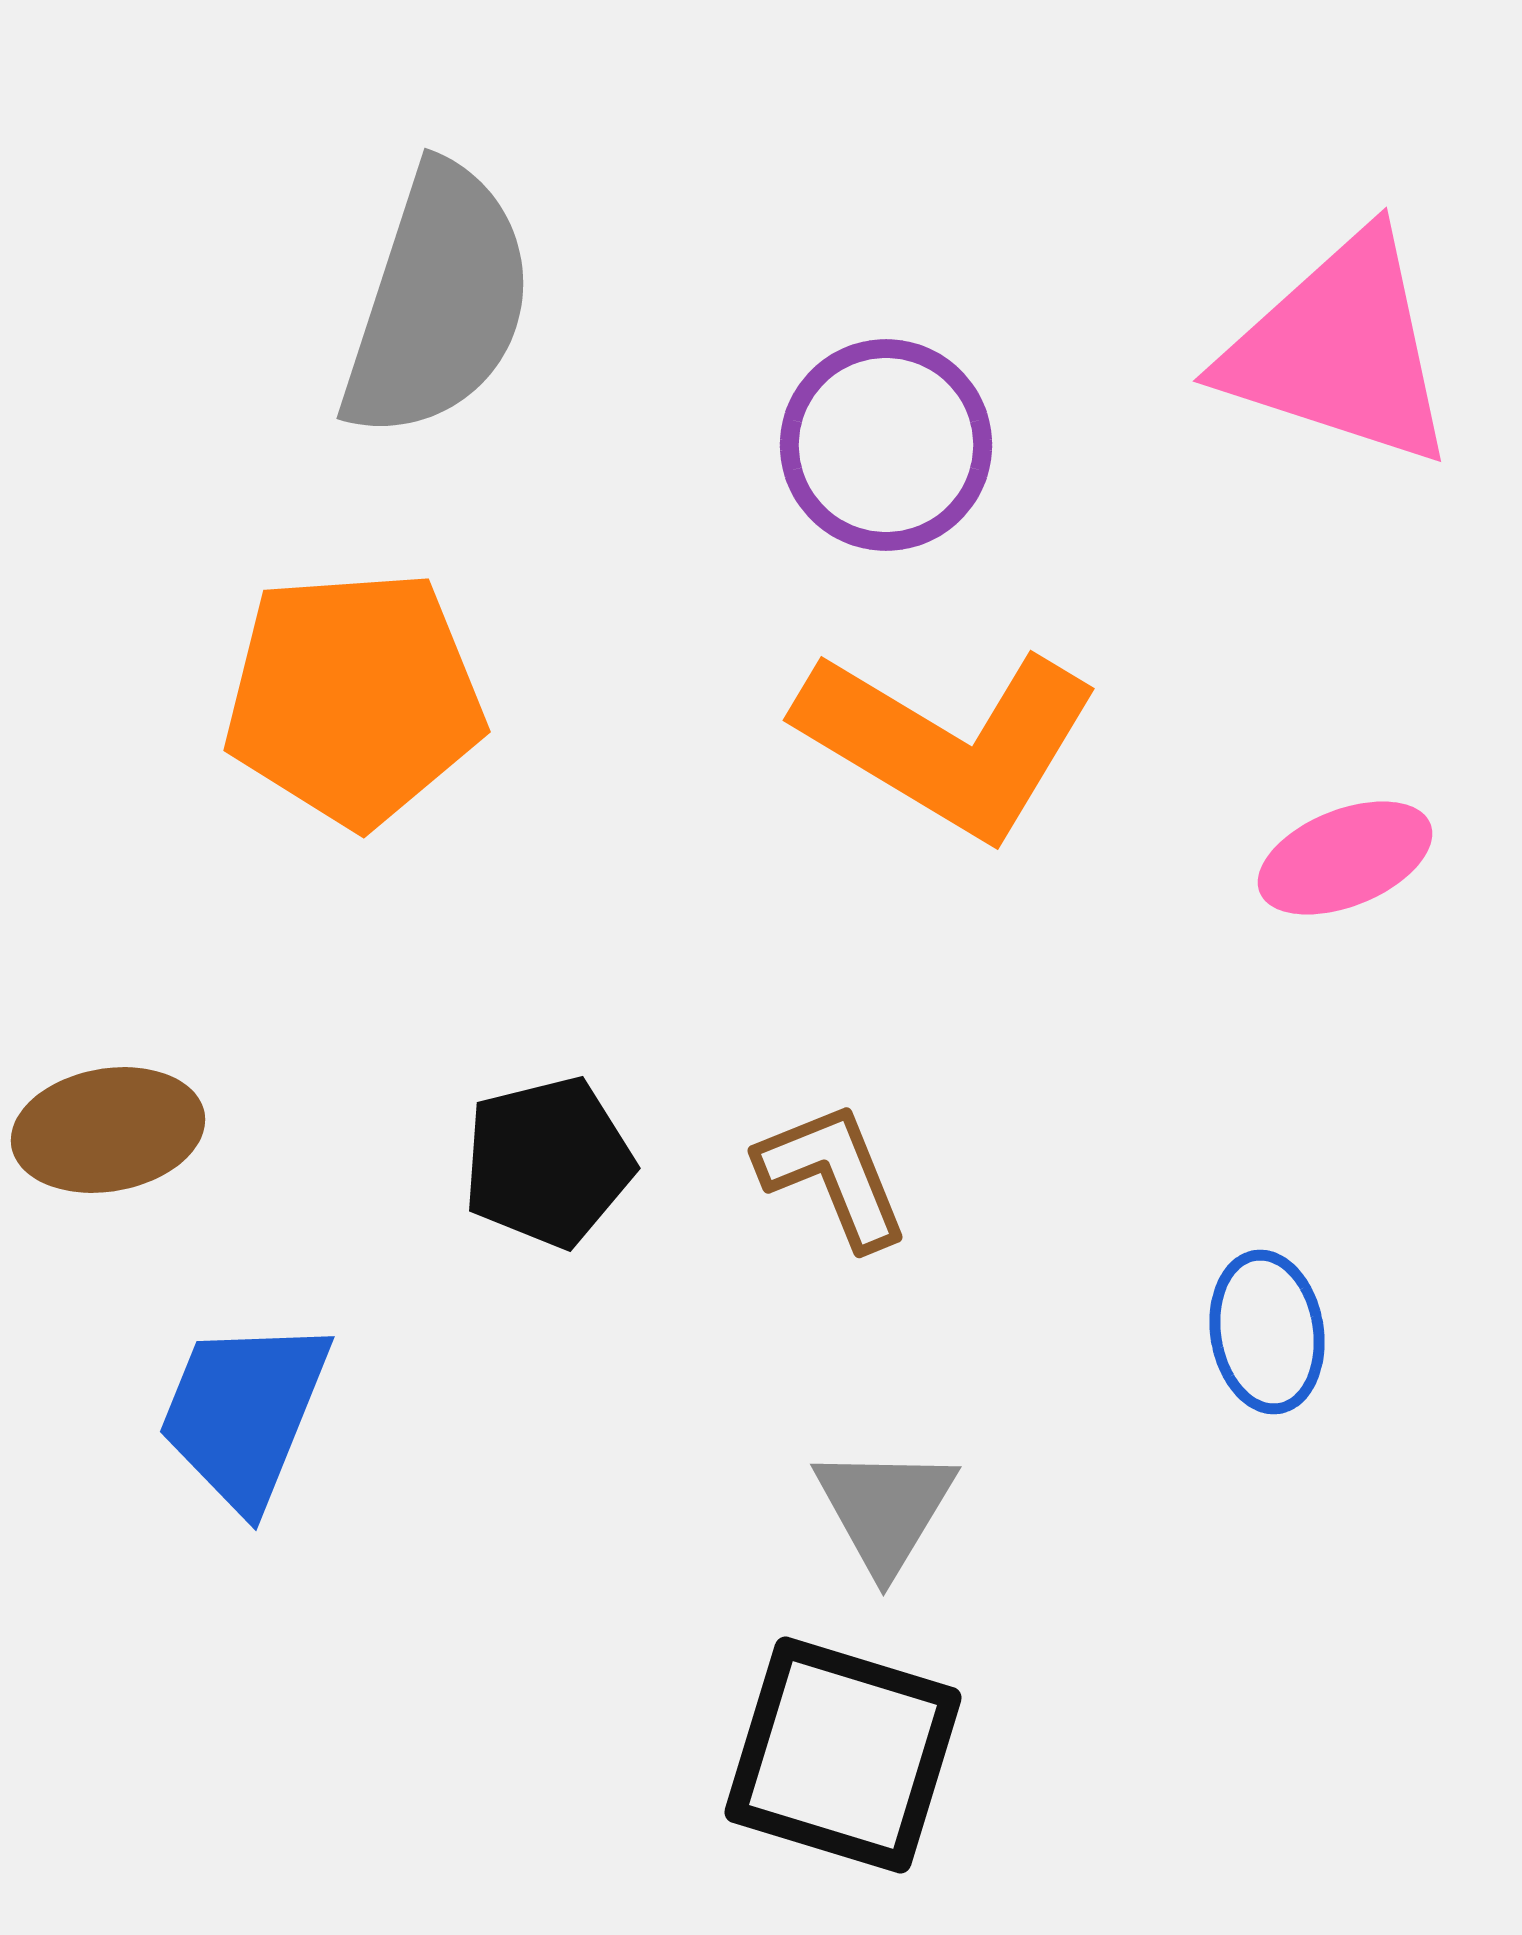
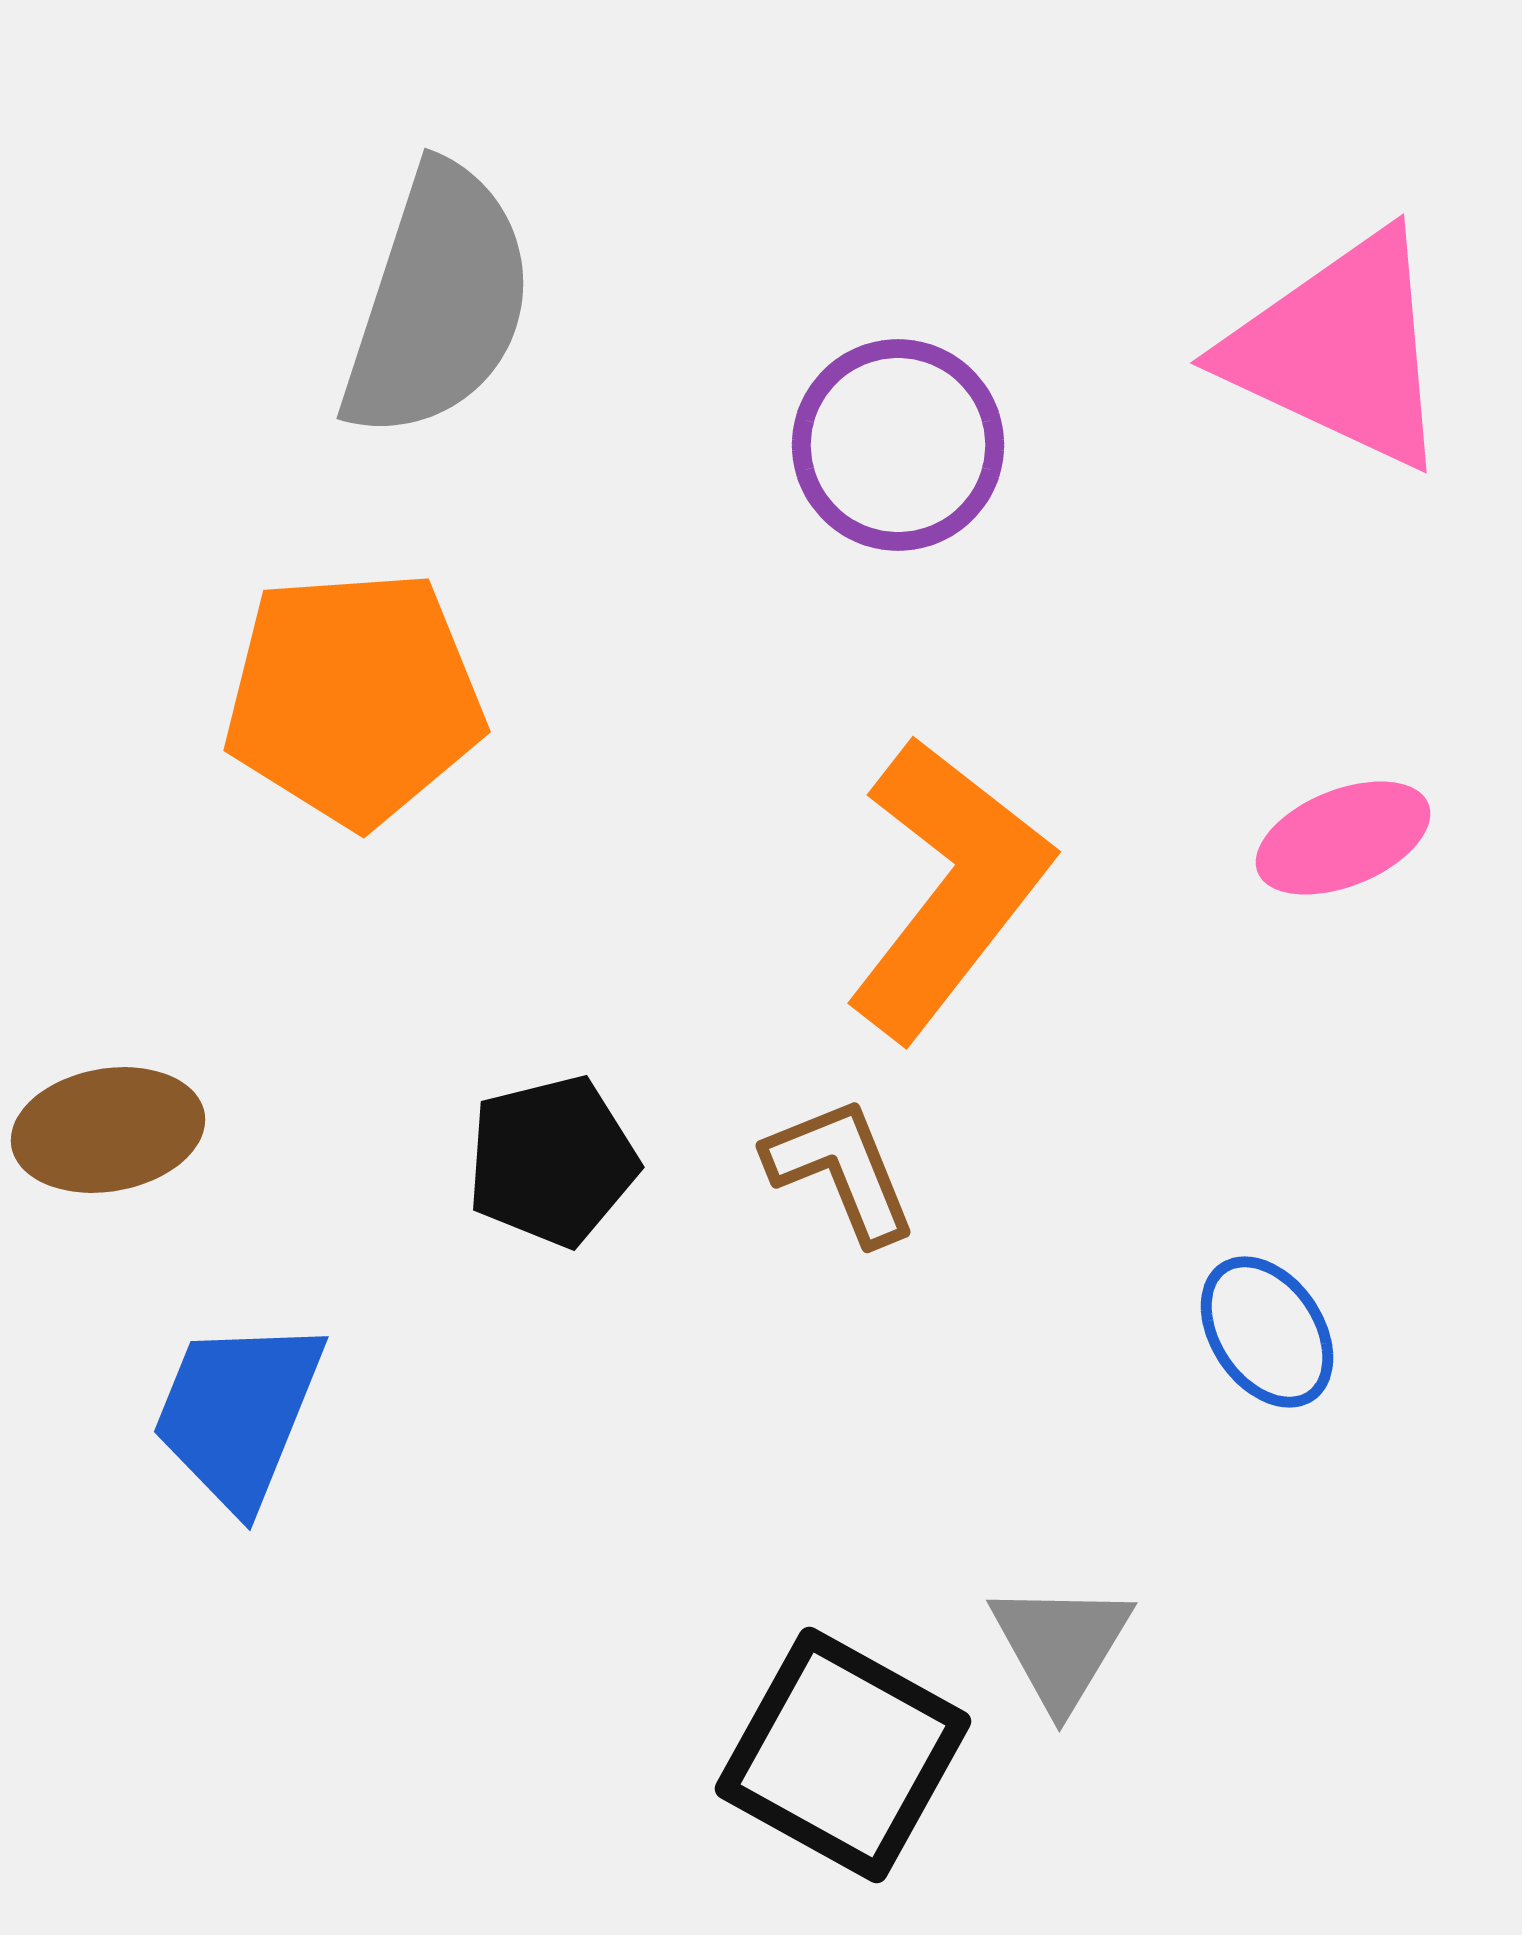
pink triangle: rotated 7 degrees clockwise
purple circle: moved 12 px right
orange L-shape: moved 146 px down; rotated 83 degrees counterclockwise
pink ellipse: moved 2 px left, 20 px up
black pentagon: moved 4 px right, 1 px up
brown L-shape: moved 8 px right, 5 px up
blue ellipse: rotated 25 degrees counterclockwise
blue trapezoid: moved 6 px left
gray triangle: moved 176 px right, 136 px down
black square: rotated 12 degrees clockwise
